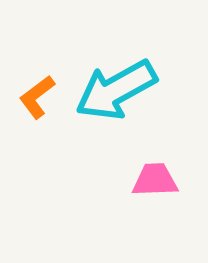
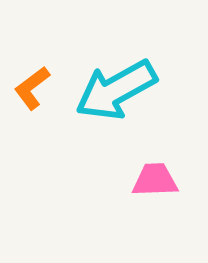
orange L-shape: moved 5 px left, 9 px up
